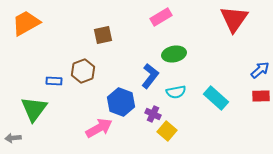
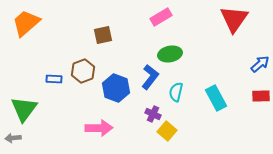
orange trapezoid: rotated 12 degrees counterclockwise
green ellipse: moved 4 px left
blue arrow: moved 6 px up
blue L-shape: moved 1 px down
blue rectangle: moved 2 px up
cyan semicircle: rotated 114 degrees clockwise
cyan rectangle: rotated 20 degrees clockwise
blue hexagon: moved 5 px left, 14 px up
green triangle: moved 10 px left
pink arrow: rotated 28 degrees clockwise
